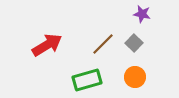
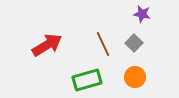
brown line: rotated 70 degrees counterclockwise
